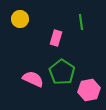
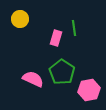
green line: moved 7 px left, 6 px down
